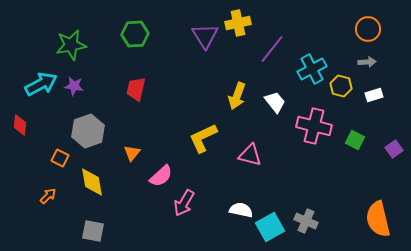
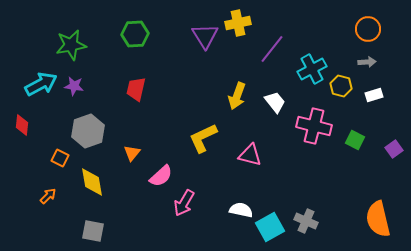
red diamond: moved 2 px right
